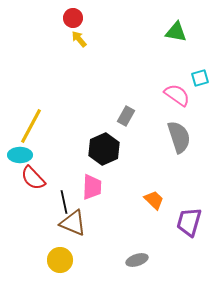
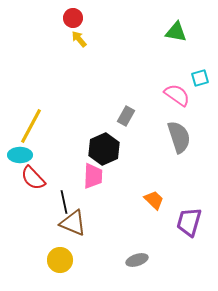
pink trapezoid: moved 1 px right, 11 px up
